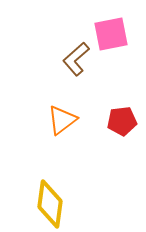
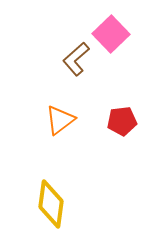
pink square: rotated 33 degrees counterclockwise
orange triangle: moved 2 px left
yellow diamond: moved 1 px right
